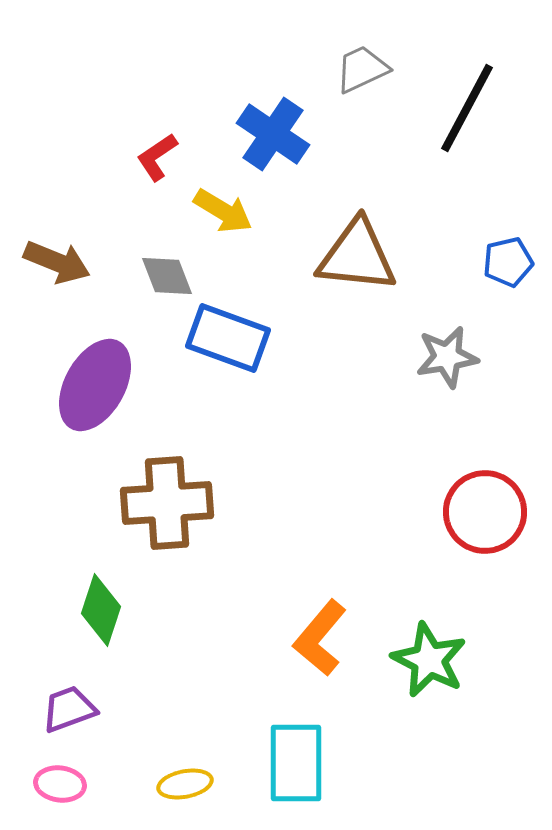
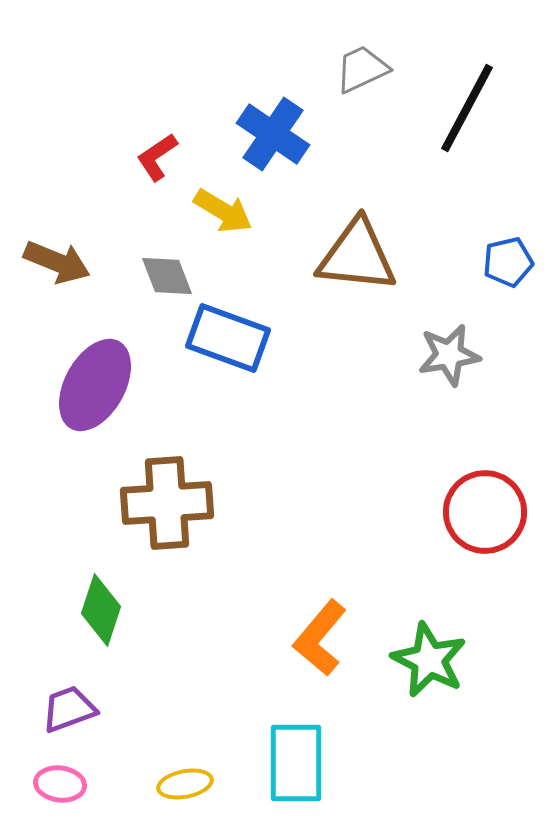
gray star: moved 2 px right, 2 px up
